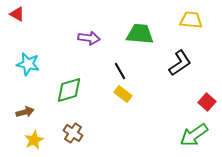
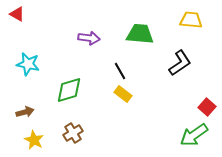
red square: moved 5 px down
brown cross: rotated 24 degrees clockwise
yellow star: rotated 18 degrees counterclockwise
